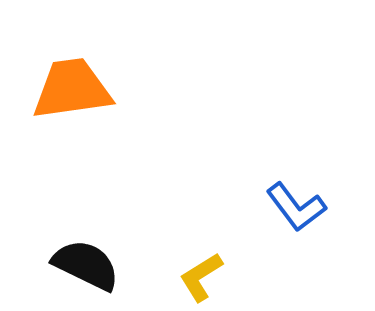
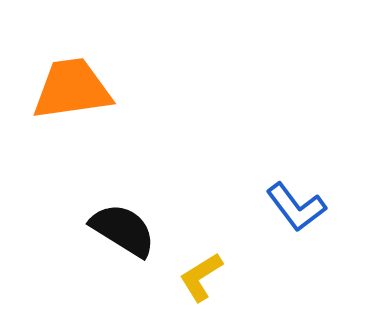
black semicircle: moved 37 px right, 35 px up; rotated 6 degrees clockwise
